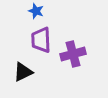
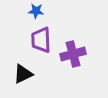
blue star: rotated 14 degrees counterclockwise
black triangle: moved 2 px down
